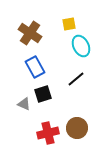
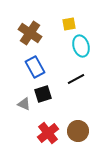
cyan ellipse: rotated 10 degrees clockwise
black line: rotated 12 degrees clockwise
brown circle: moved 1 px right, 3 px down
red cross: rotated 25 degrees counterclockwise
